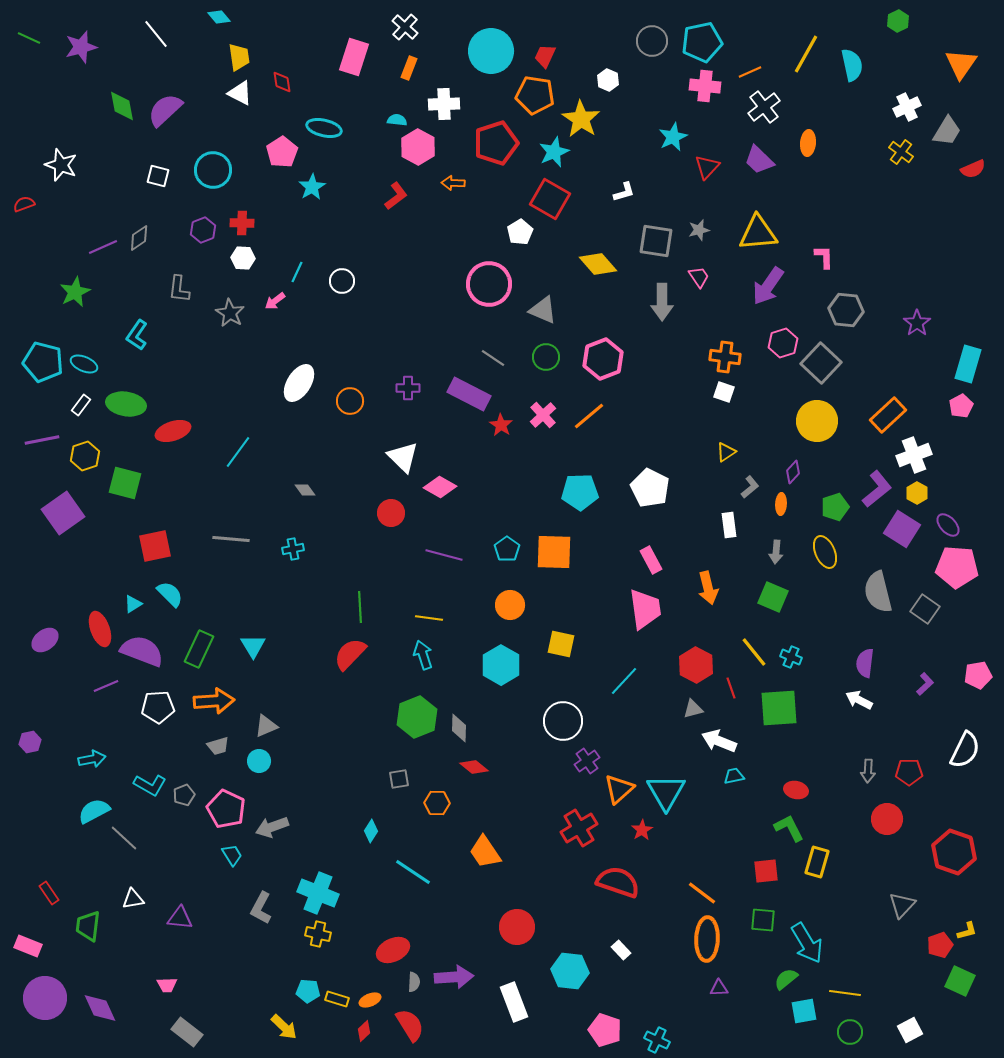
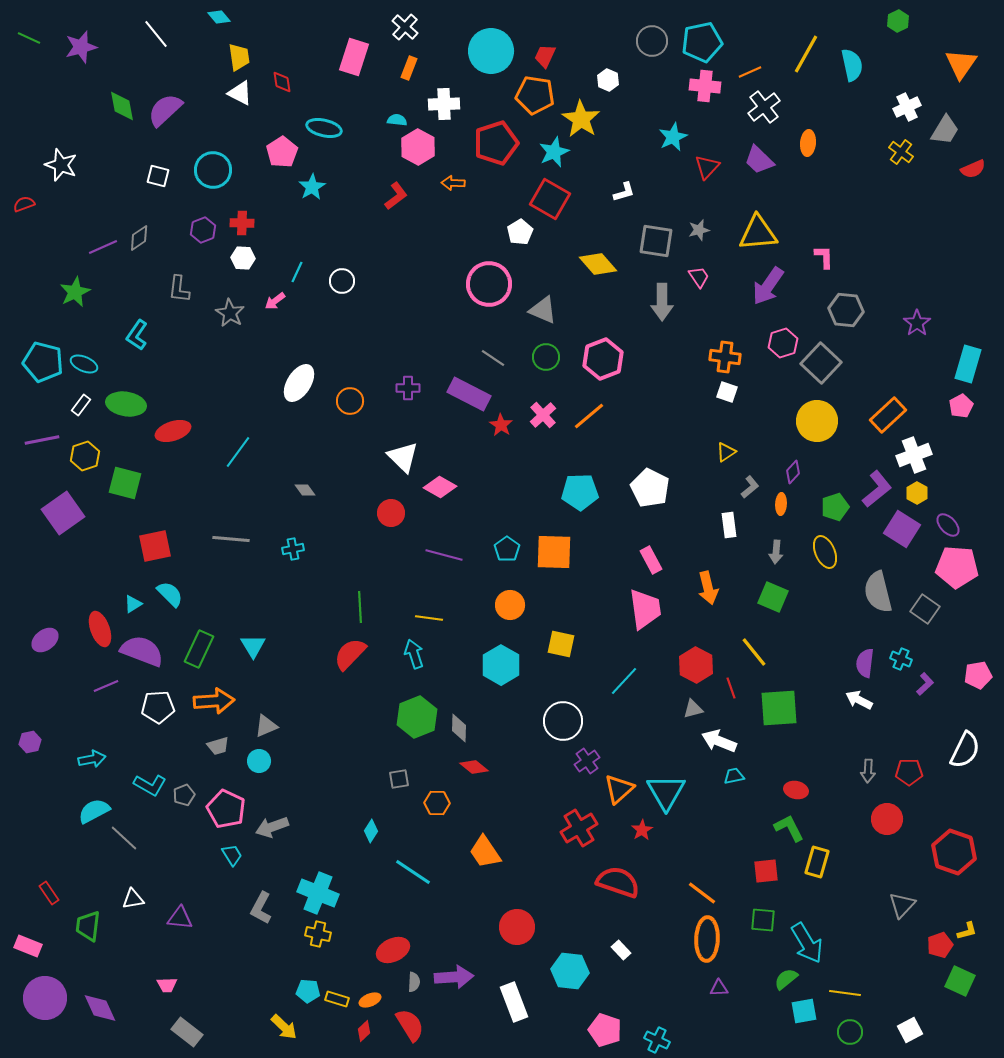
gray trapezoid at (947, 131): moved 2 px left, 1 px up
white square at (724, 392): moved 3 px right
cyan arrow at (423, 655): moved 9 px left, 1 px up
cyan cross at (791, 657): moved 110 px right, 2 px down
